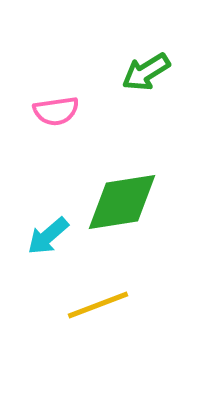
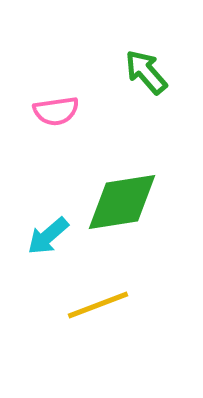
green arrow: rotated 81 degrees clockwise
